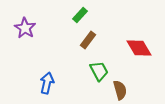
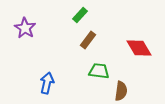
green trapezoid: rotated 55 degrees counterclockwise
brown semicircle: moved 1 px right, 1 px down; rotated 24 degrees clockwise
